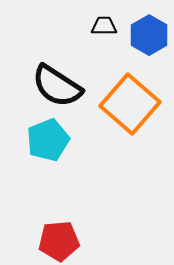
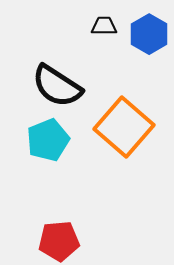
blue hexagon: moved 1 px up
orange square: moved 6 px left, 23 px down
